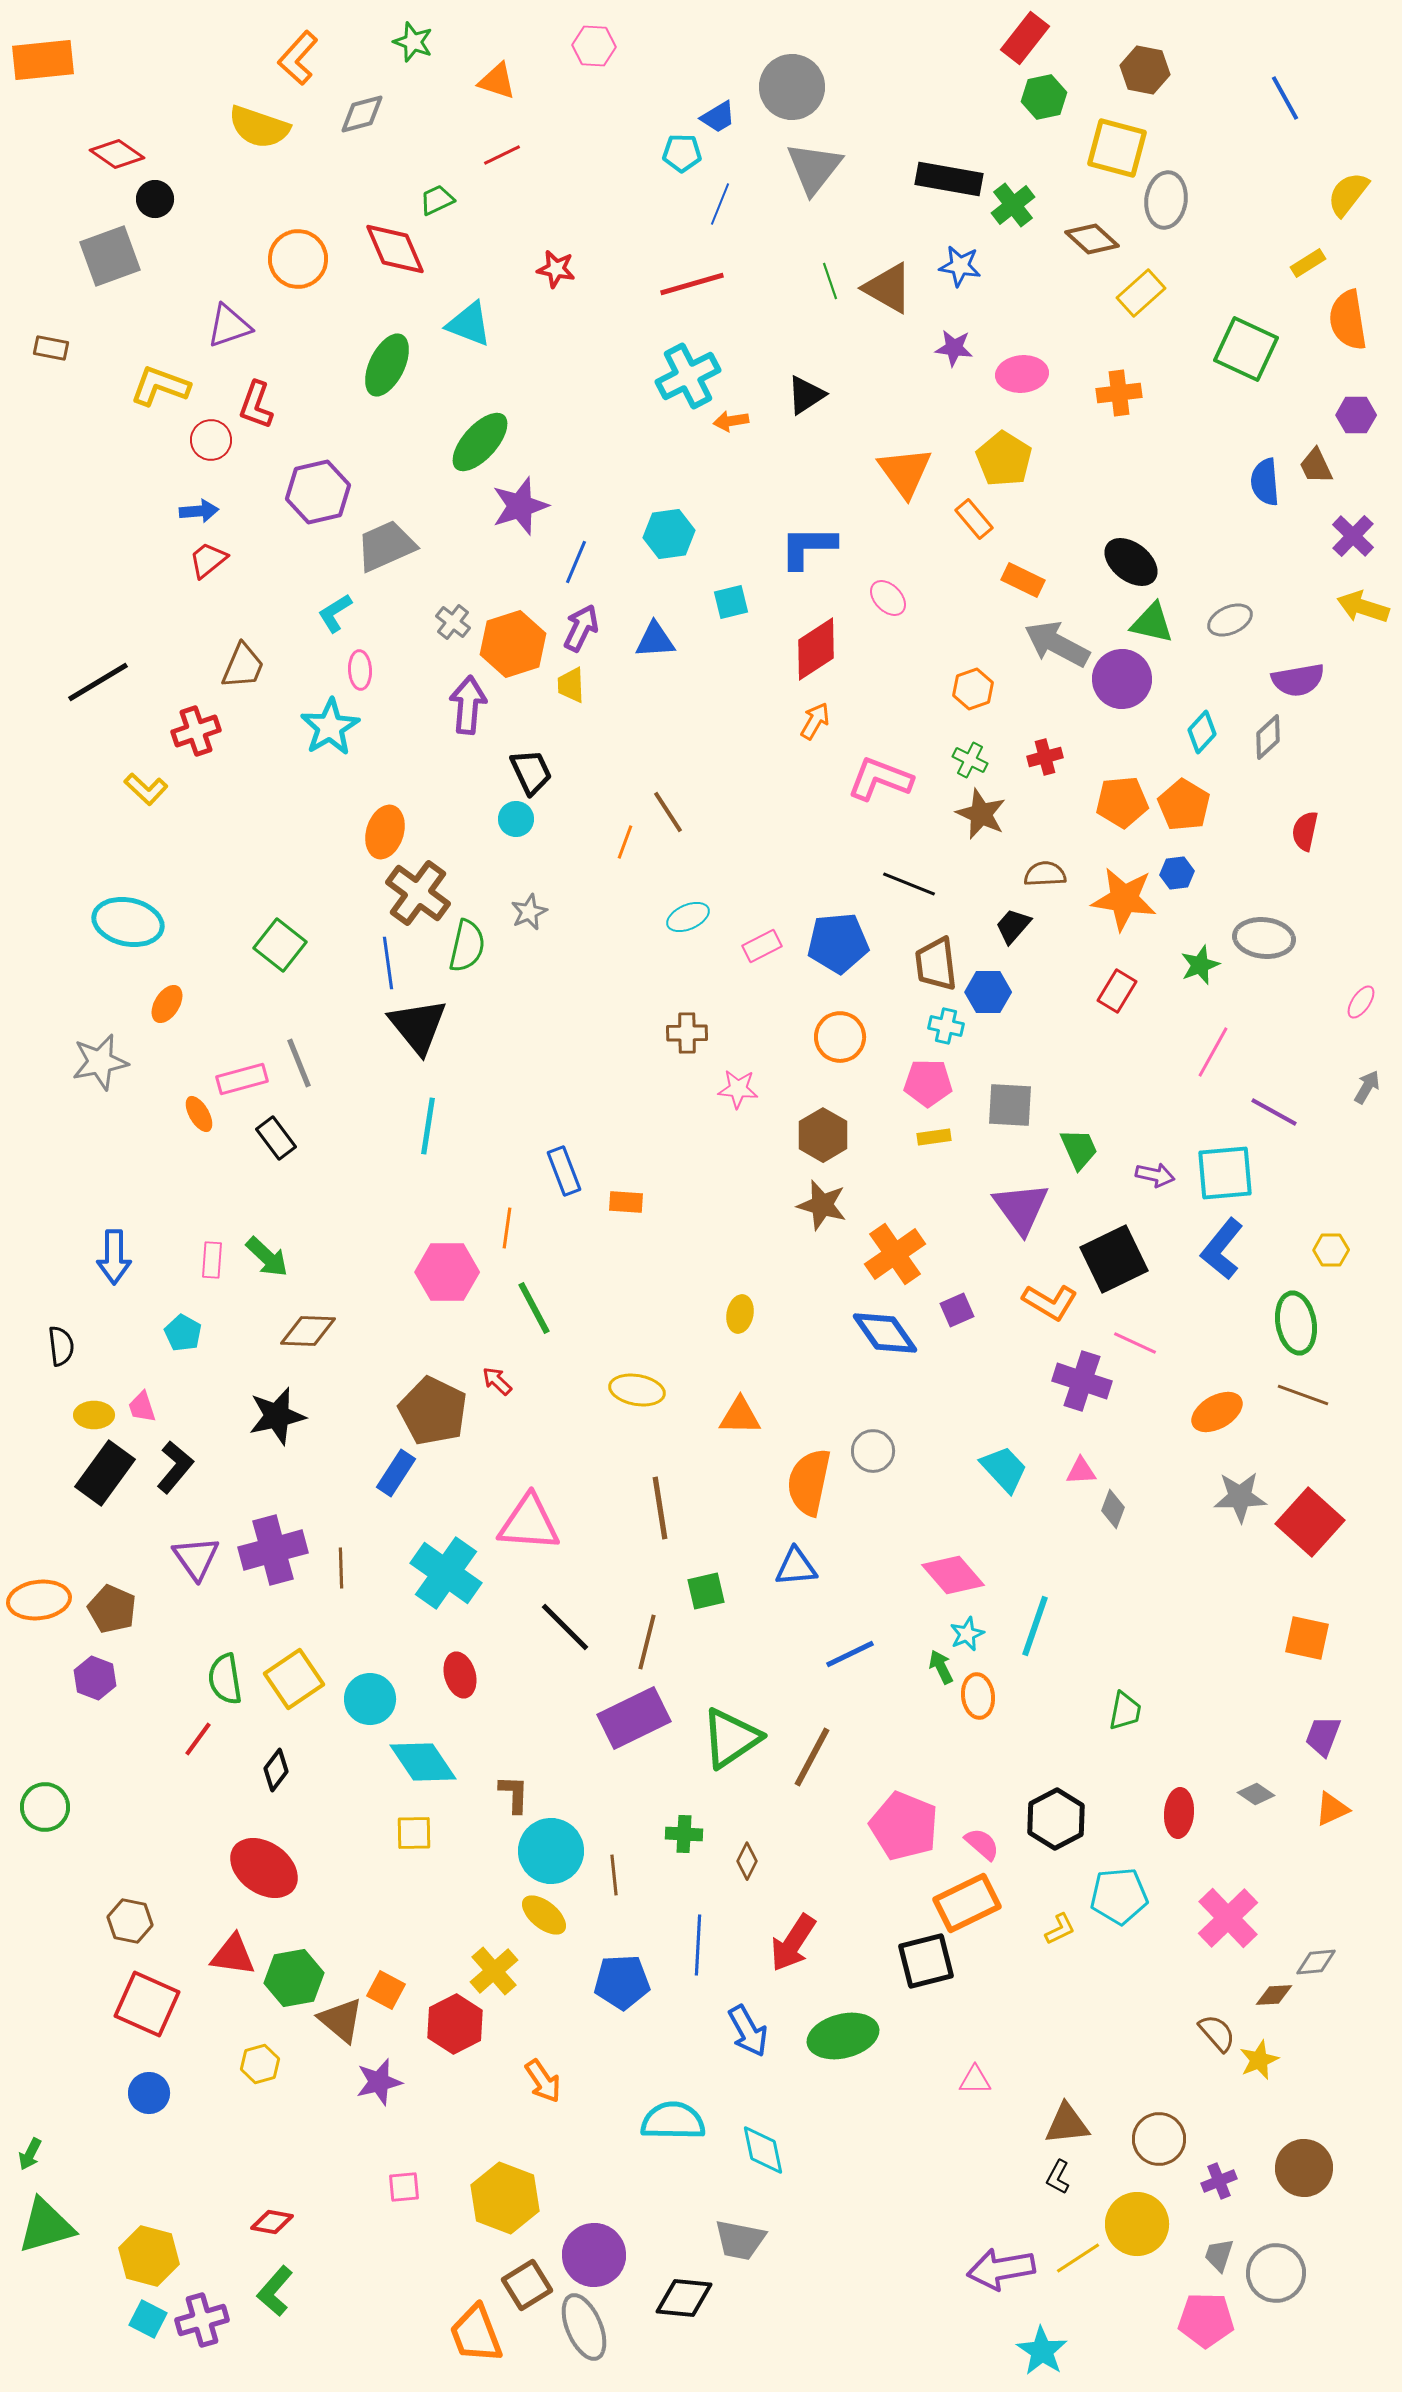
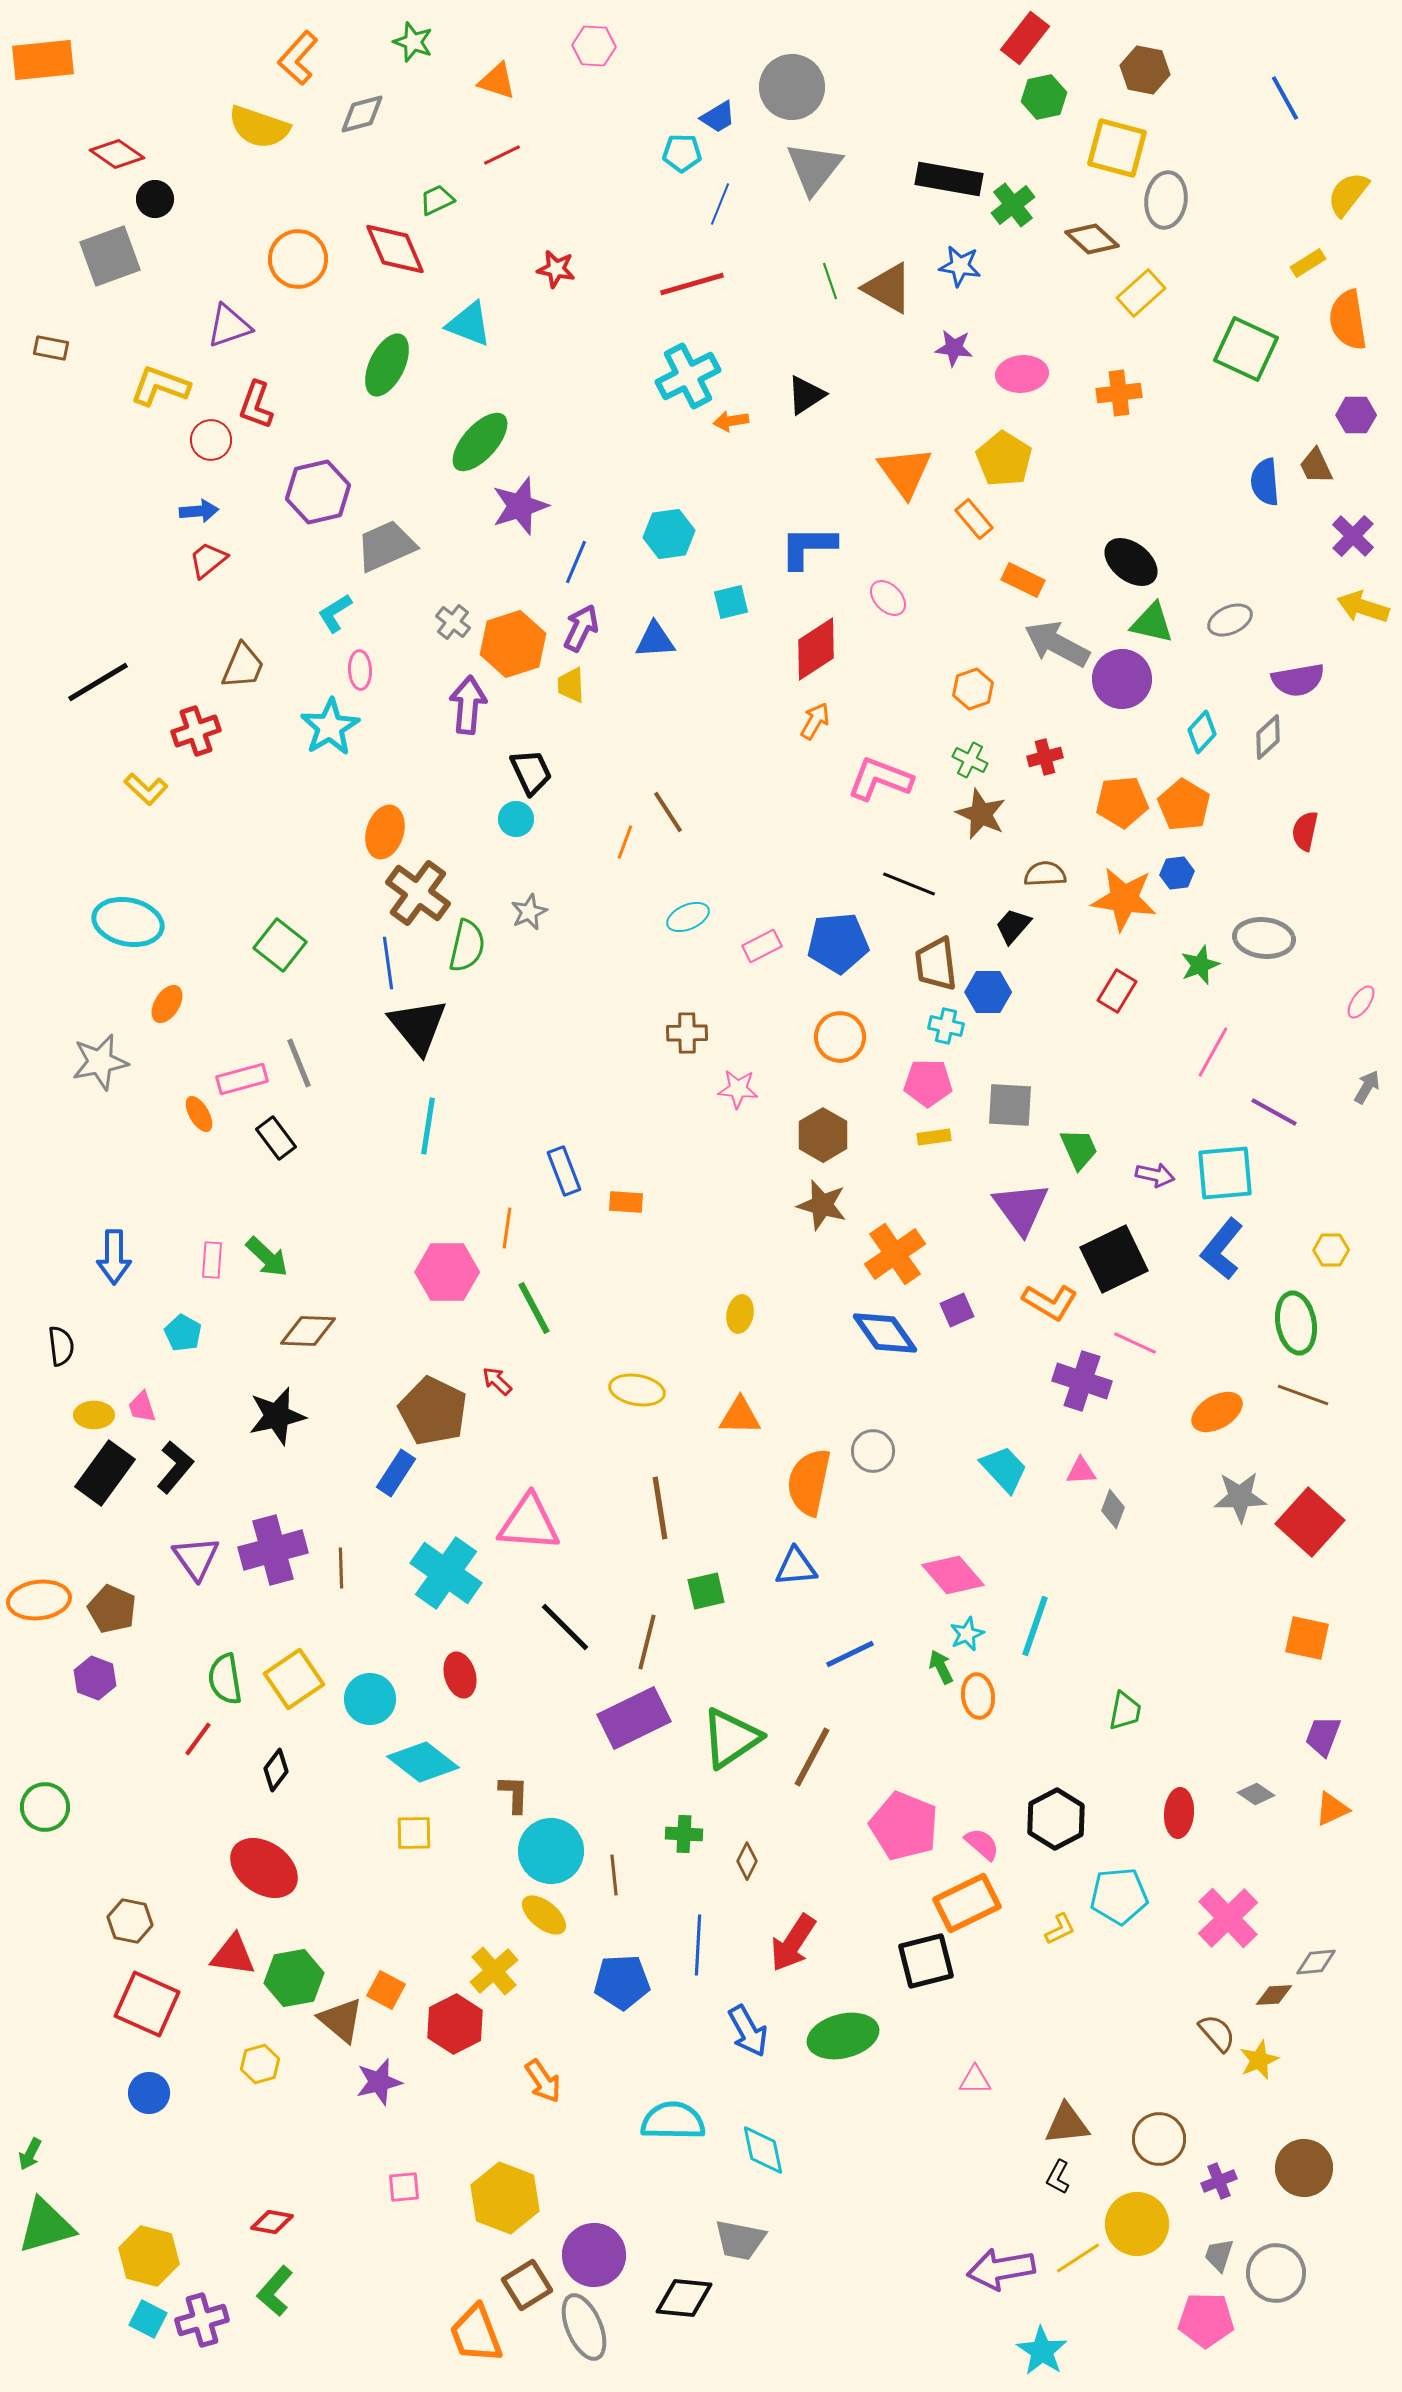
cyan diamond at (423, 1762): rotated 18 degrees counterclockwise
